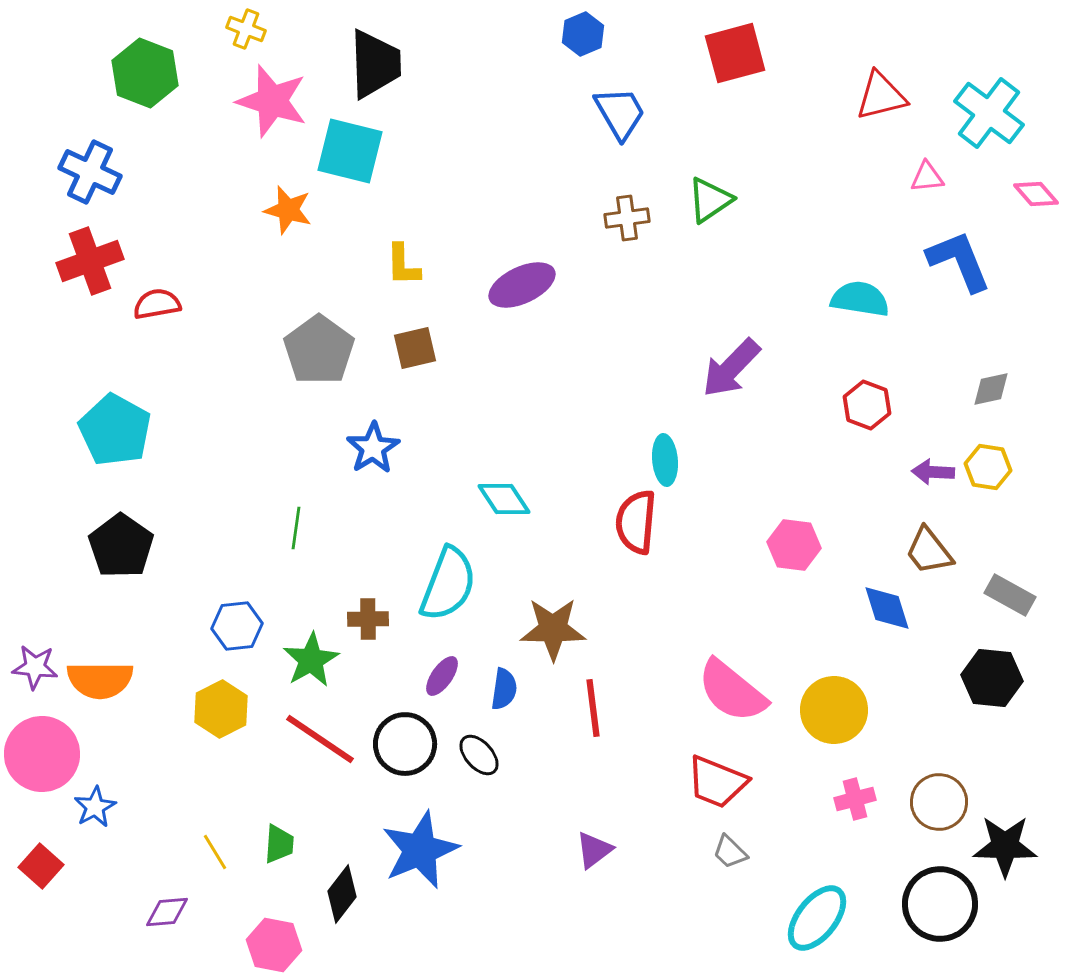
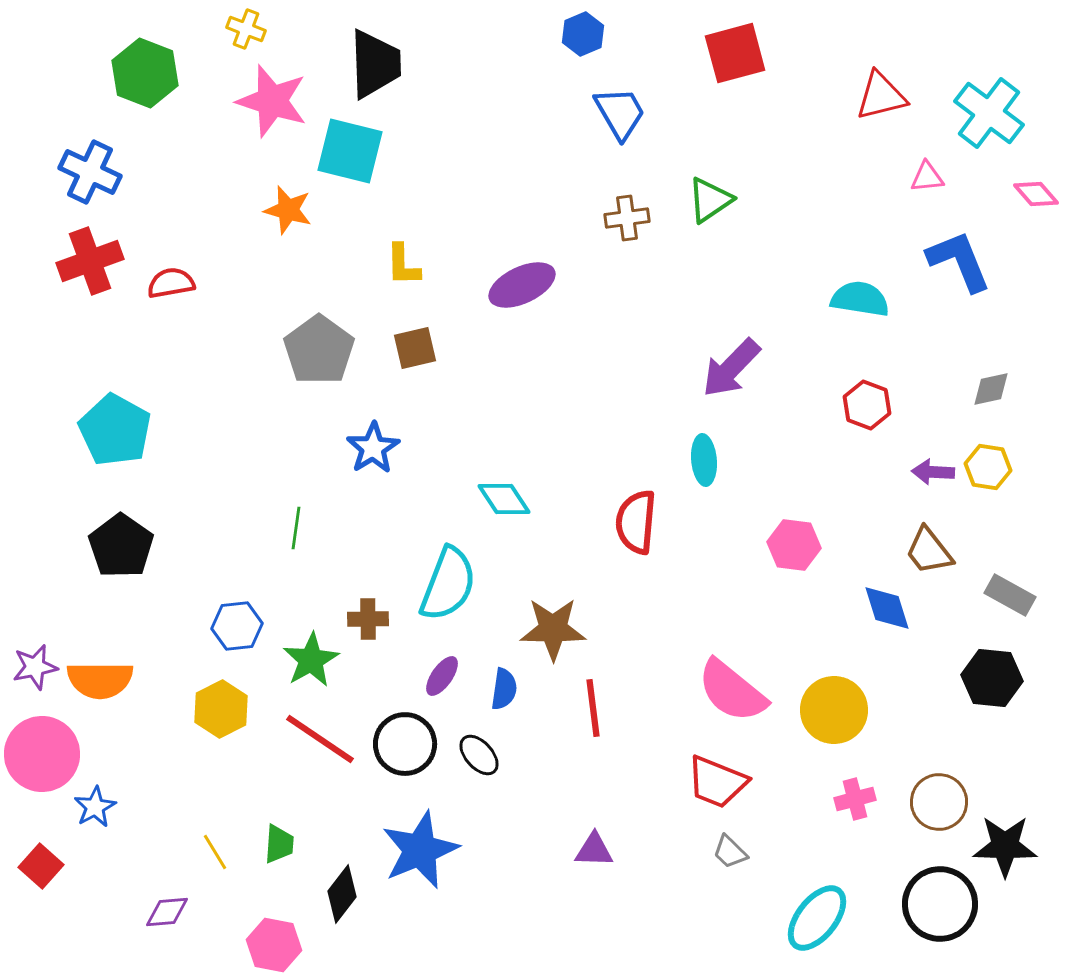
red semicircle at (157, 304): moved 14 px right, 21 px up
cyan ellipse at (665, 460): moved 39 px right
purple star at (35, 667): rotated 18 degrees counterclockwise
purple triangle at (594, 850): rotated 39 degrees clockwise
